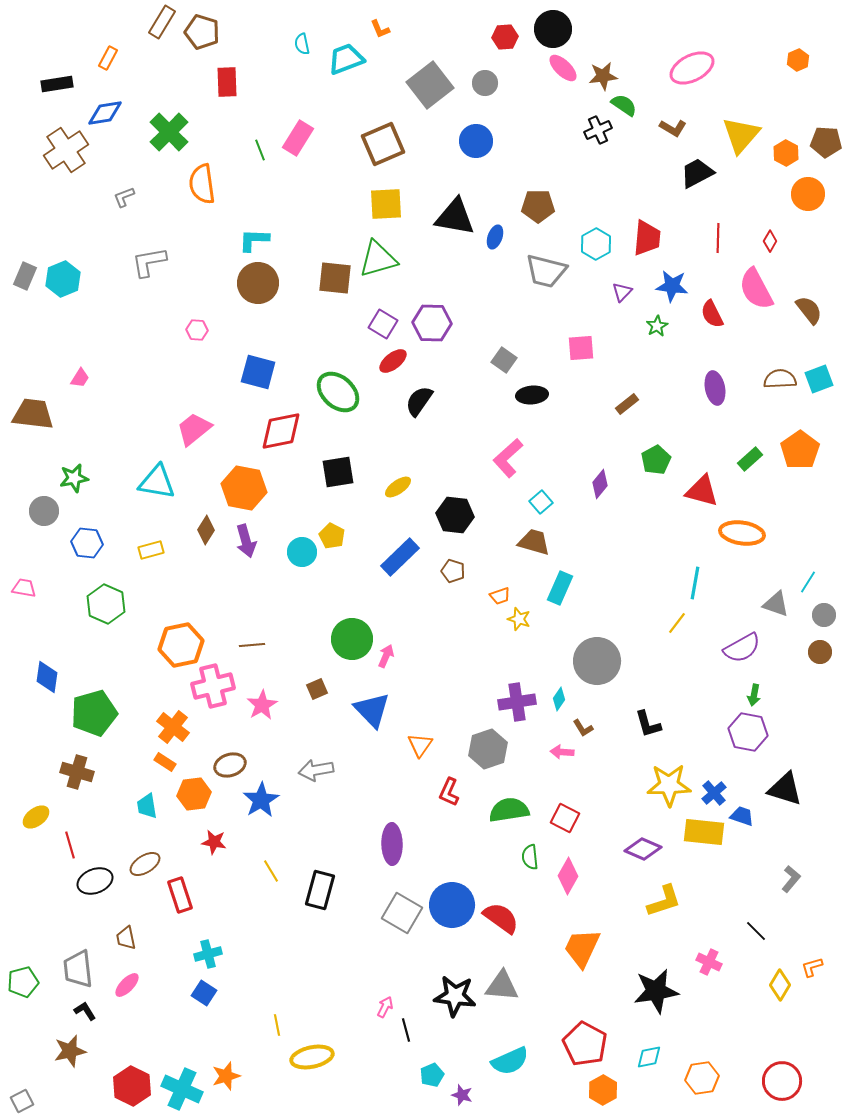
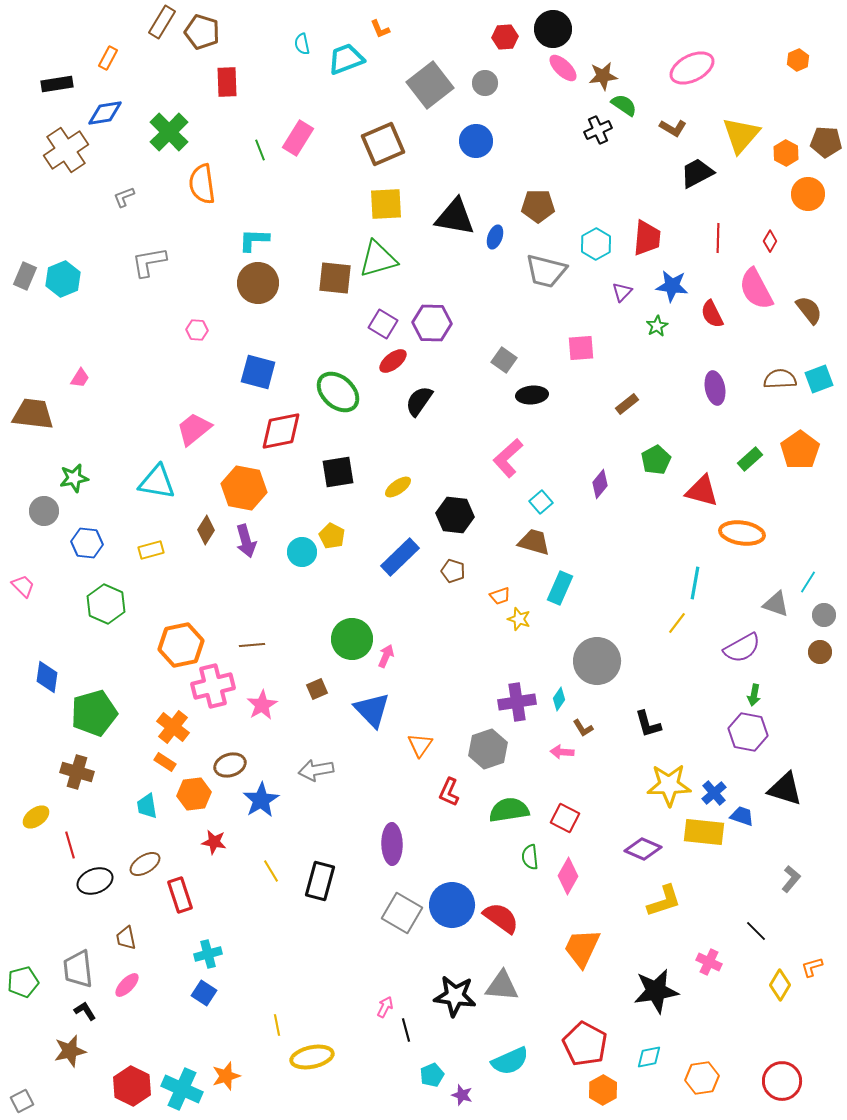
pink trapezoid at (24, 588): moved 1 px left, 2 px up; rotated 35 degrees clockwise
black rectangle at (320, 890): moved 9 px up
